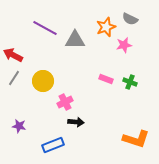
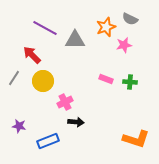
red arrow: moved 19 px right; rotated 18 degrees clockwise
green cross: rotated 16 degrees counterclockwise
blue rectangle: moved 5 px left, 4 px up
